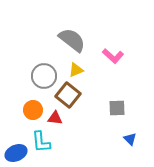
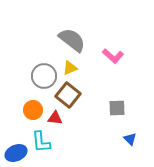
yellow triangle: moved 6 px left, 2 px up
